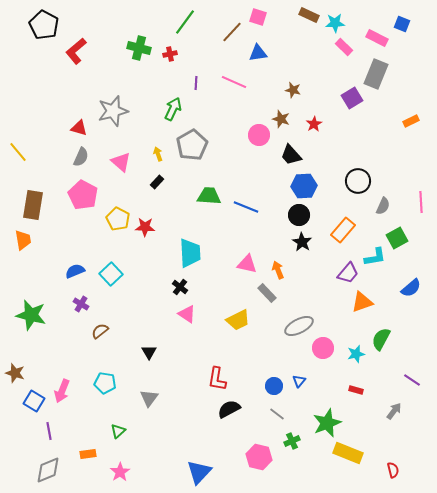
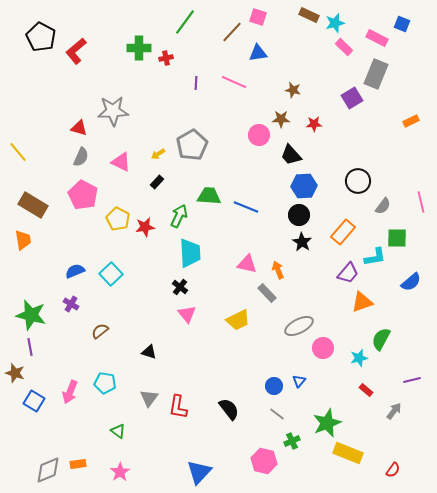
cyan star at (335, 23): rotated 12 degrees counterclockwise
black pentagon at (44, 25): moved 3 px left, 12 px down
green cross at (139, 48): rotated 15 degrees counterclockwise
red cross at (170, 54): moved 4 px left, 4 px down
green arrow at (173, 109): moved 6 px right, 107 px down
gray star at (113, 111): rotated 12 degrees clockwise
brown star at (281, 119): rotated 18 degrees counterclockwise
red star at (314, 124): rotated 28 degrees clockwise
yellow arrow at (158, 154): rotated 104 degrees counterclockwise
pink triangle at (121, 162): rotated 15 degrees counterclockwise
pink line at (421, 202): rotated 10 degrees counterclockwise
brown rectangle at (33, 205): rotated 68 degrees counterclockwise
gray semicircle at (383, 206): rotated 12 degrees clockwise
red star at (145, 227): rotated 12 degrees counterclockwise
orange rectangle at (343, 230): moved 2 px down
green square at (397, 238): rotated 30 degrees clockwise
blue semicircle at (411, 288): moved 6 px up
purple cross at (81, 304): moved 10 px left
pink triangle at (187, 314): rotated 18 degrees clockwise
black triangle at (149, 352): rotated 42 degrees counterclockwise
cyan star at (356, 354): moved 3 px right, 4 px down
red L-shape at (217, 379): moved 39 px left, 28 px down
purple line at (412, 380): rotated 48 degrees counterclockwise
red rectangle at (356, 390): moved 10 px right; rotated 24 degrees clockwise
pink arrow at (62, 391): moved 8 px right, 1 px down
black semicircle at (229, 409): rotated 80 degrees clockwise
purple line at (49, 431): moved 19 px left, 84 px up
green triangle at (118, 431): rotated 42 degrees counterclockwise
orange rectangle at (88, 454): moved 10 px left, 10 px down
pink hexagon at (259, 457): moved 5 px right, 4 px down
red semicircle at (393, 470): rotated 49 degrees clockwise
